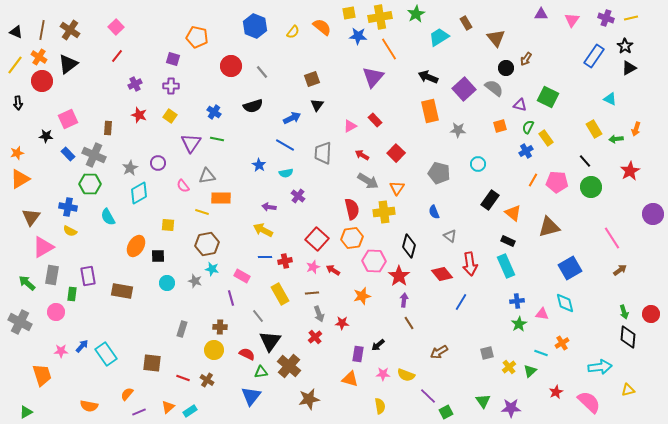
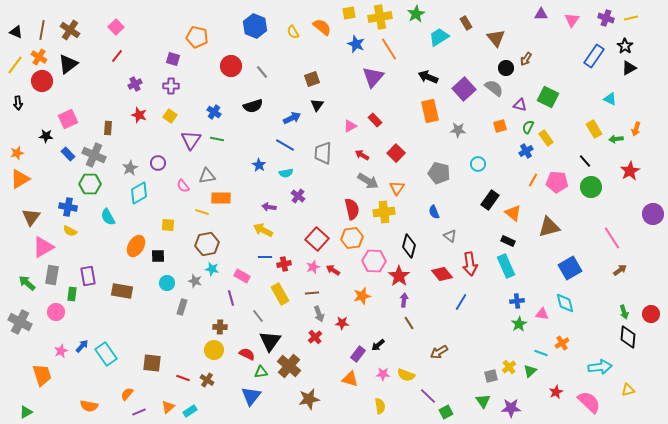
yellow semicircle at (293, 32): rotated 112 degrees clockwise
blue star at (358, 36): moved 2 px left, 8 px down; rotated 18 degrees clockwise
purple triangle at (191, 143): moved 3 px up
red cross at (285, 261): moved 1 px left, 3 px down
gray rectangle at (182, 329): moved 22 px up
pink star at (61, 351): rotated 24 degrees counterclockwise
gray square at (487, 353): moved 4 px right, 23 px down
purple rectangle at (358, 354): rotated 28 degrees clockwise
